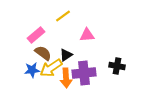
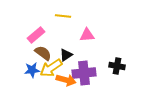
yellow line: rotated 42 degrees clockwise
orange arrow: moved 2 px down; rotated 72 degrees counterclockwise
